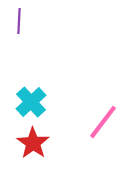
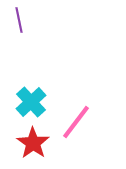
purple line: moved 1 px up; rotated 15 degrees counterclockwise
pink line: moved 27 px left
